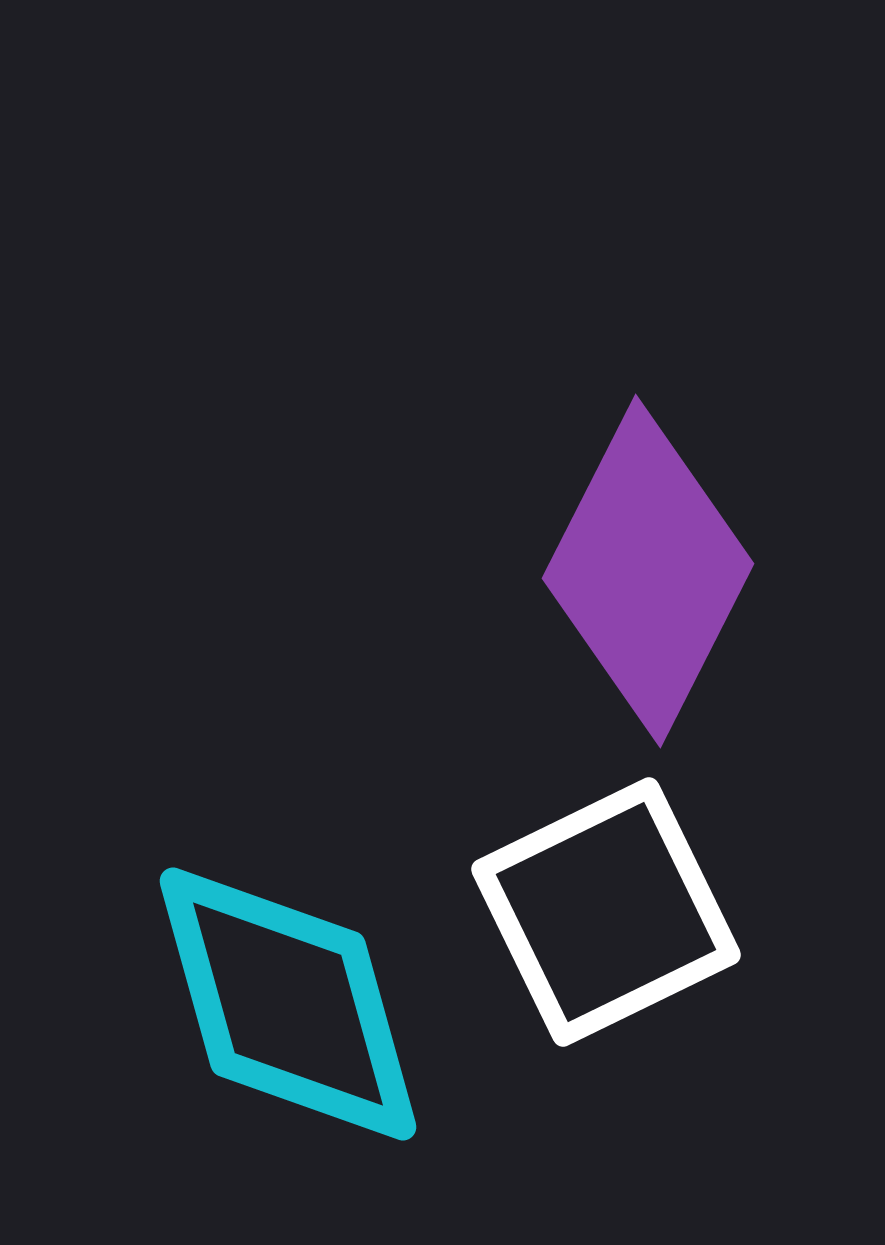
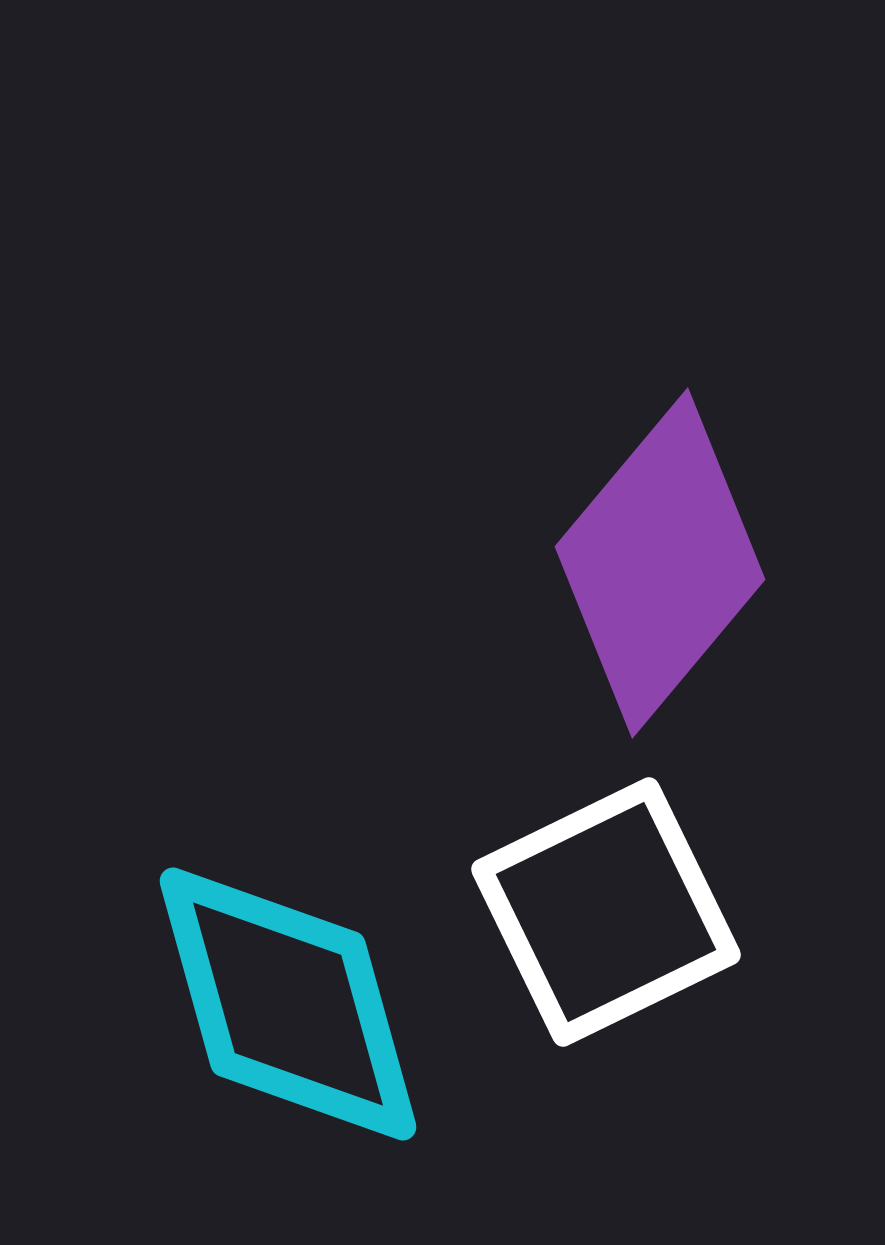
purple diamond: moved 12 px right, 8 px up; rotated 13 degrees clockwise
